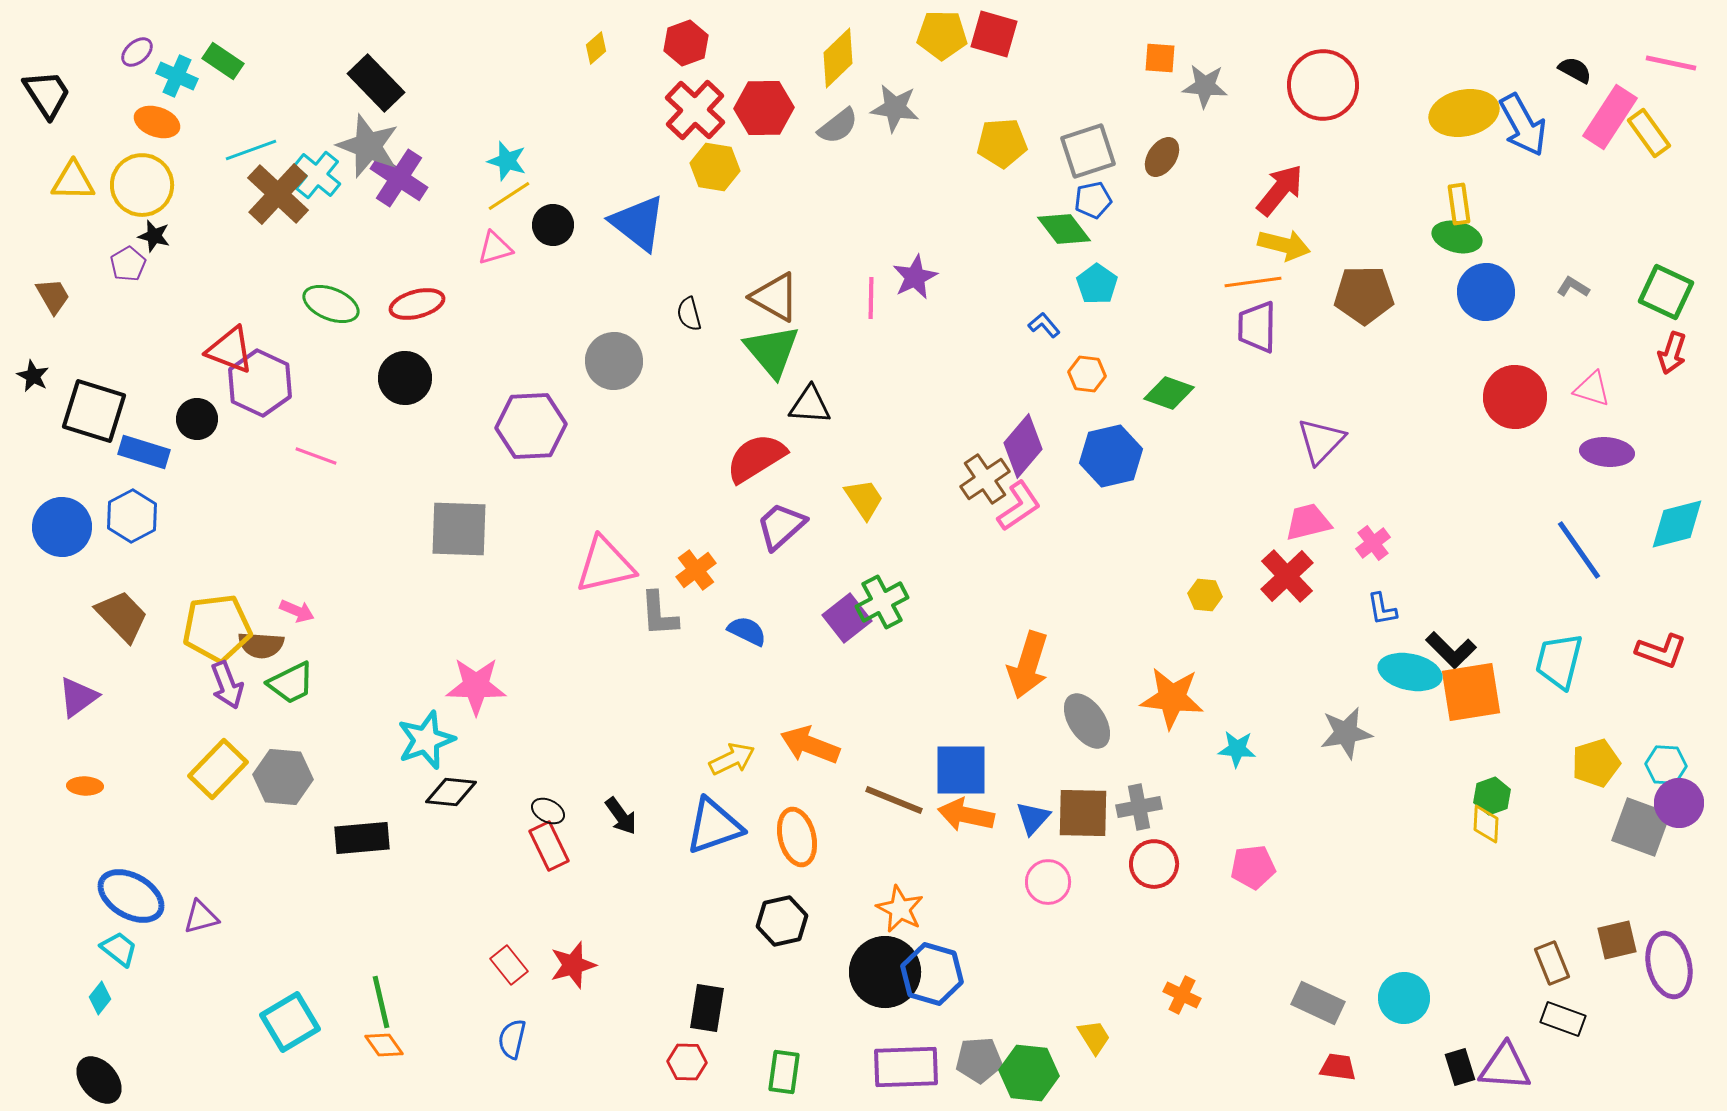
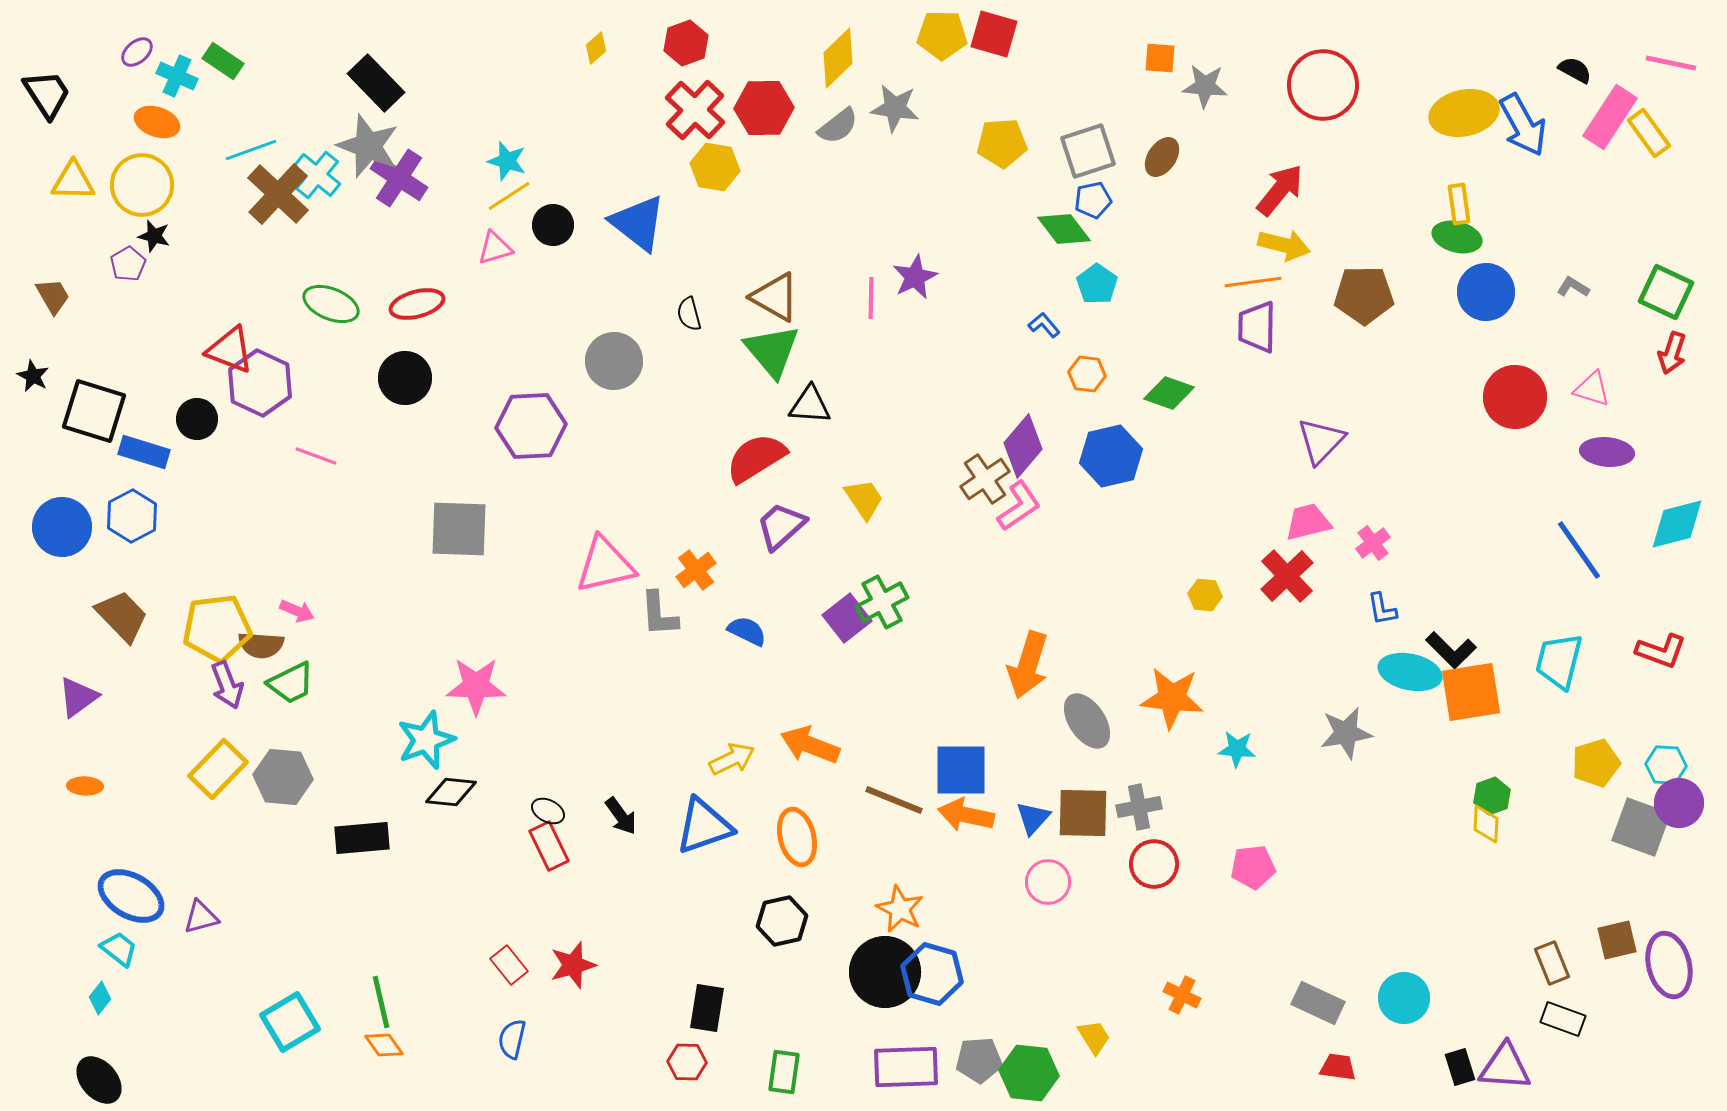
blue triangle at (714, 826): moved 10 px left
